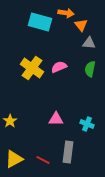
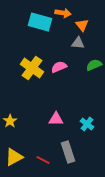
orange arrow: moved 3 px left
orange triangle: moved 1 px right
gray triangle: moved 11 px left
green semicircle: moved 4 px right, 4 px up; rotated 56 degrees clockwise
cyan cross: rotated 16 degrees clockwise
gray rectangle: rotated 25 degrees counterclockwise
yellow triangle: moved 2 px up
